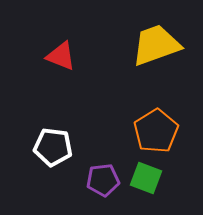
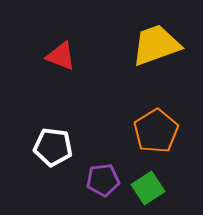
green square: moved 2 px right, 10 px down; rotated 36 degrees clockwise
